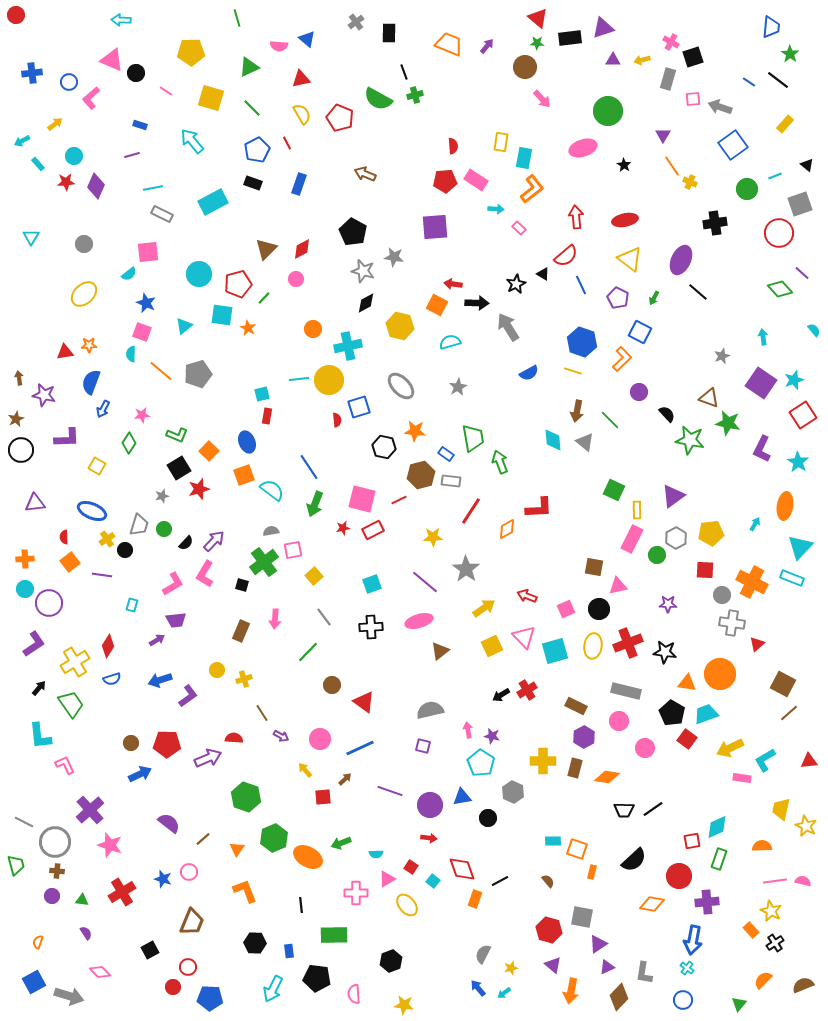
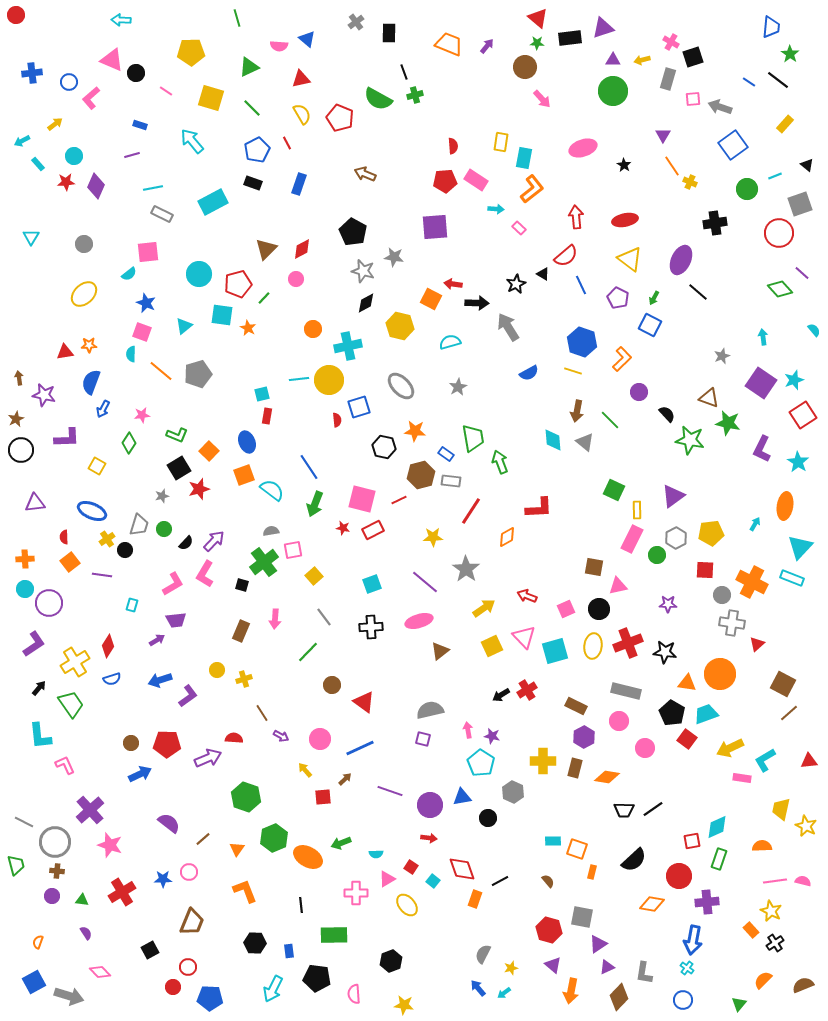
green circle at (608, 111): moved 5 px right, 20 px up
orange square at (437, 305): moved 6 px left, 6 px up
blue square at (640, 332): moved 10 px right, 7 px up
red star at (343, 528): rotated 24 degrees clockwise
orange diamond at (507, 529): moved 8 px down
purple square at (423, 746): moved 7 px up
blue star at (163, 879): rotated 18 degrees counterclockwise
